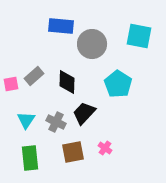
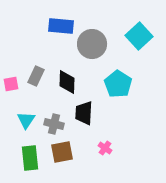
cyan square: rotated 36 degrees clockwise
gray rectangle: moved 2 px right; rotated 24 degrees counterclockwise
black trapezoid: rotated 40 degrees counterclockwise
gray cross: moved 2 px left, 2 px down; rotated 12 degrees counterclockwise
brown square: moved 11 px left
